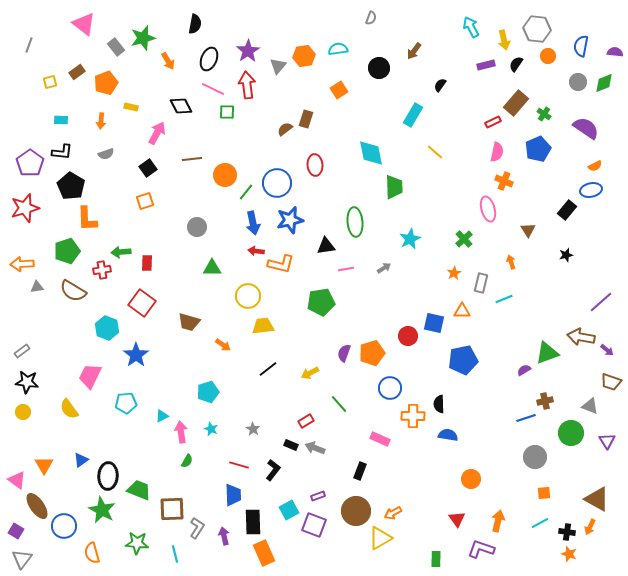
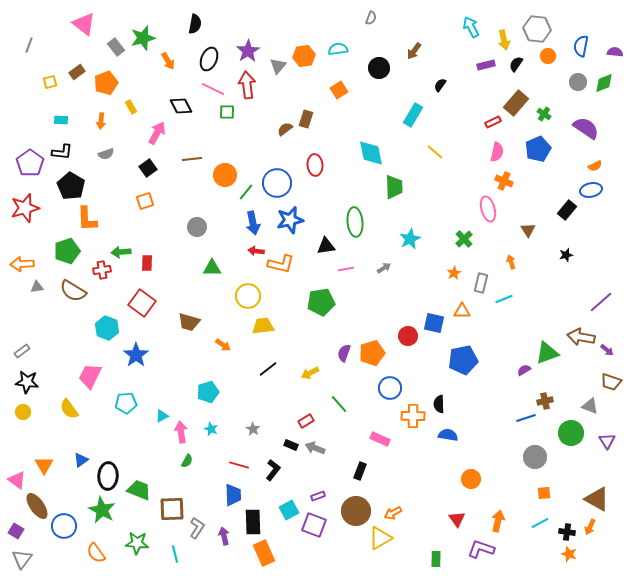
yellow rectangle at (131, 107): rotated 48 degrees clockwise
orange semicircle at (92, 553): moved 4 px right; rotated 20 degrees counterclockwise
